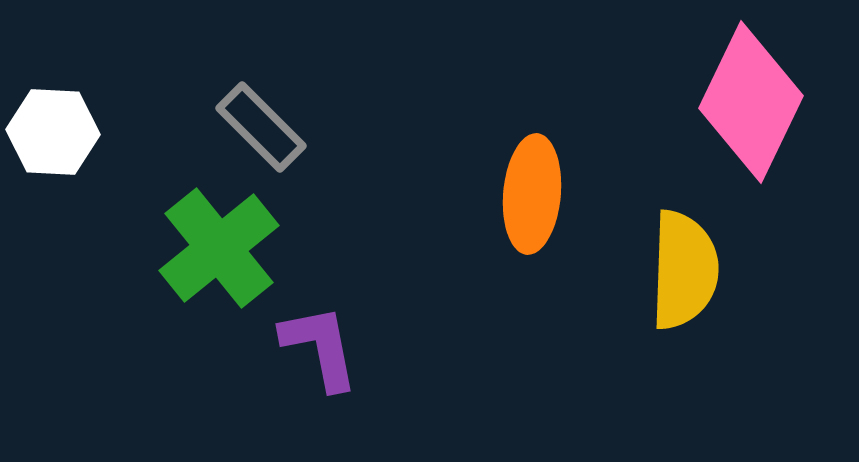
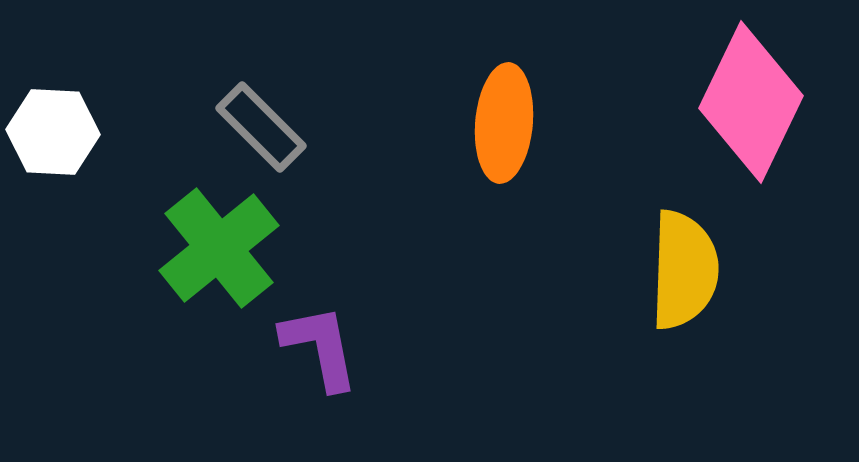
orange ellipse: moved 28 px left, 71 px up
